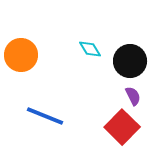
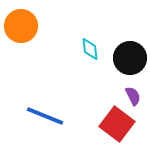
cyan diamond: rotated 25 degrees clockwise
orange circle: moved 29 px up
black circle: moved 3 px up
red square: moved 5 px left, 3 px up; rotated 8 degrees counterclockwise
